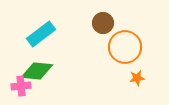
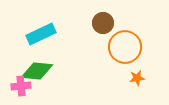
cyan rectangle: rotated 12 degrees clockwise
